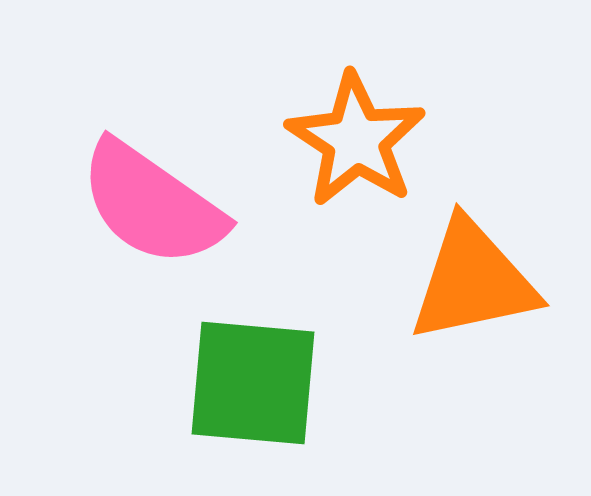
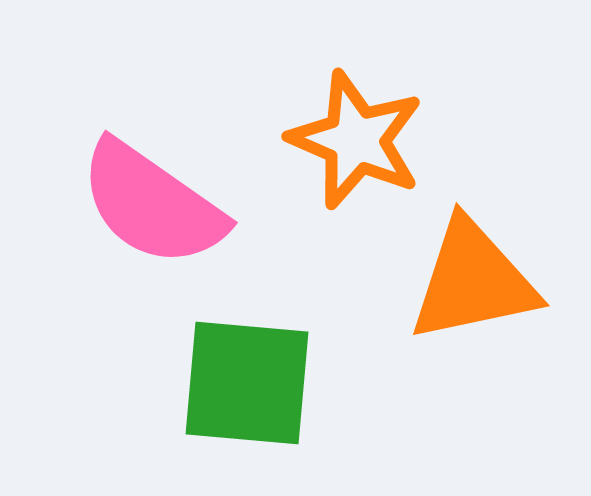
orange star: rotated 10 degrees counterclockwise
green square: moved 6 px left
